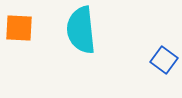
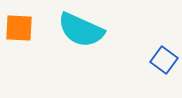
cyan semicircle: rotated 60 degrees counterclockwise
